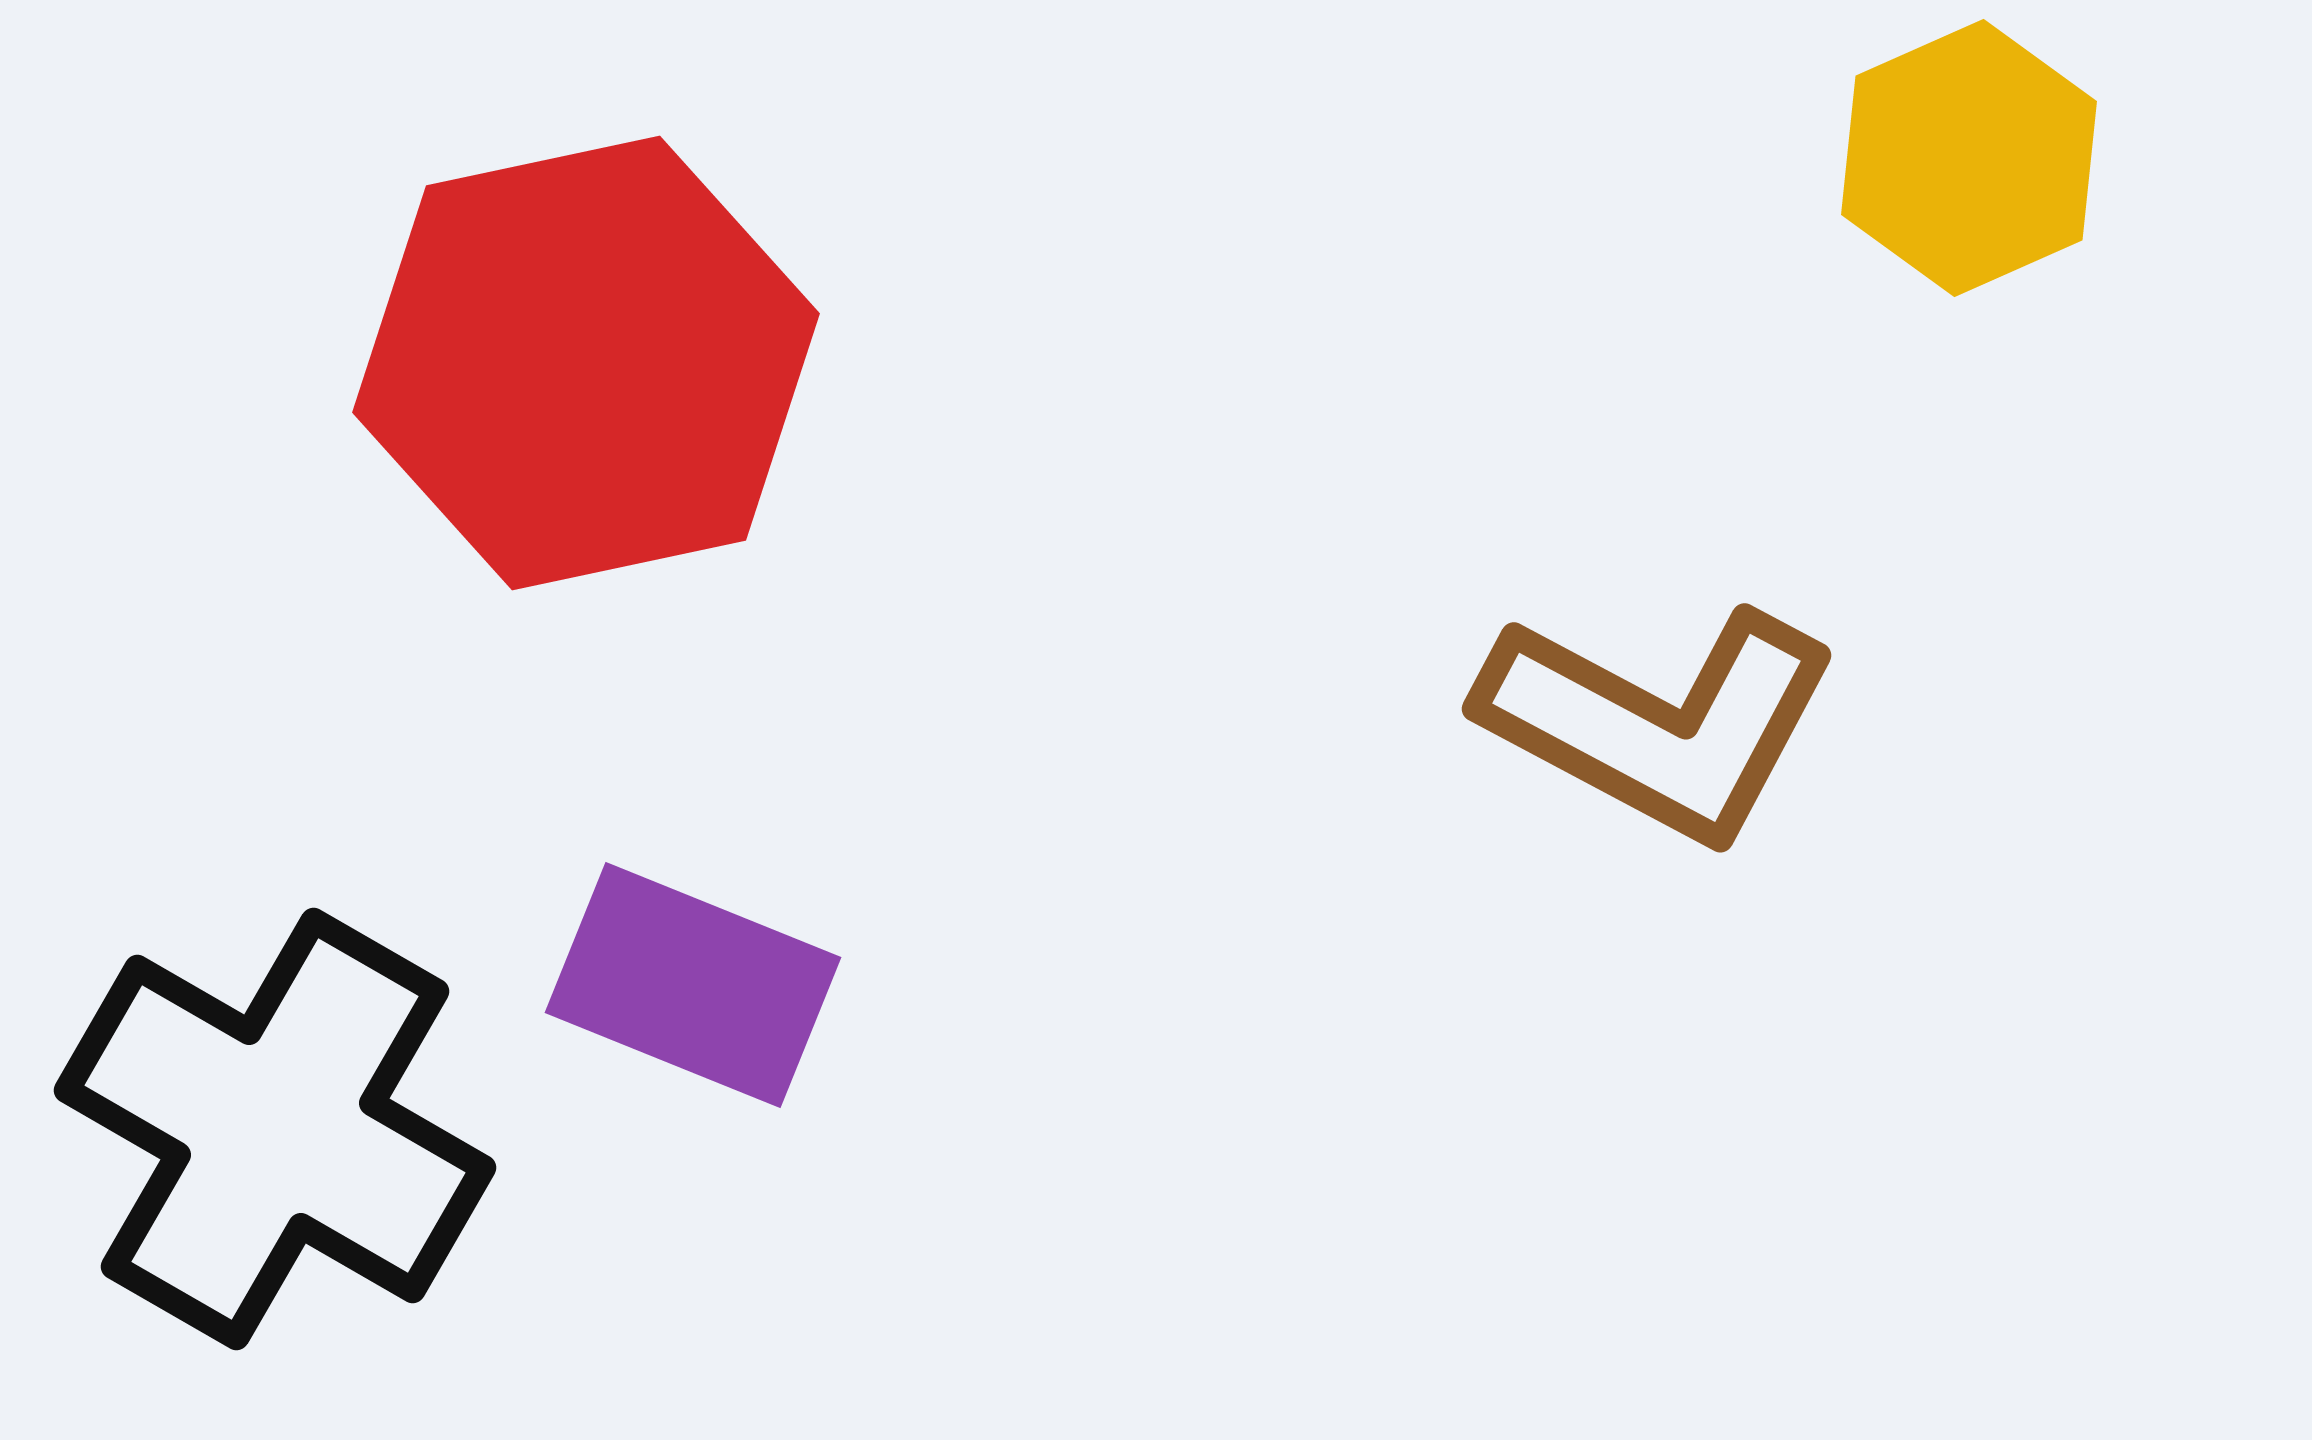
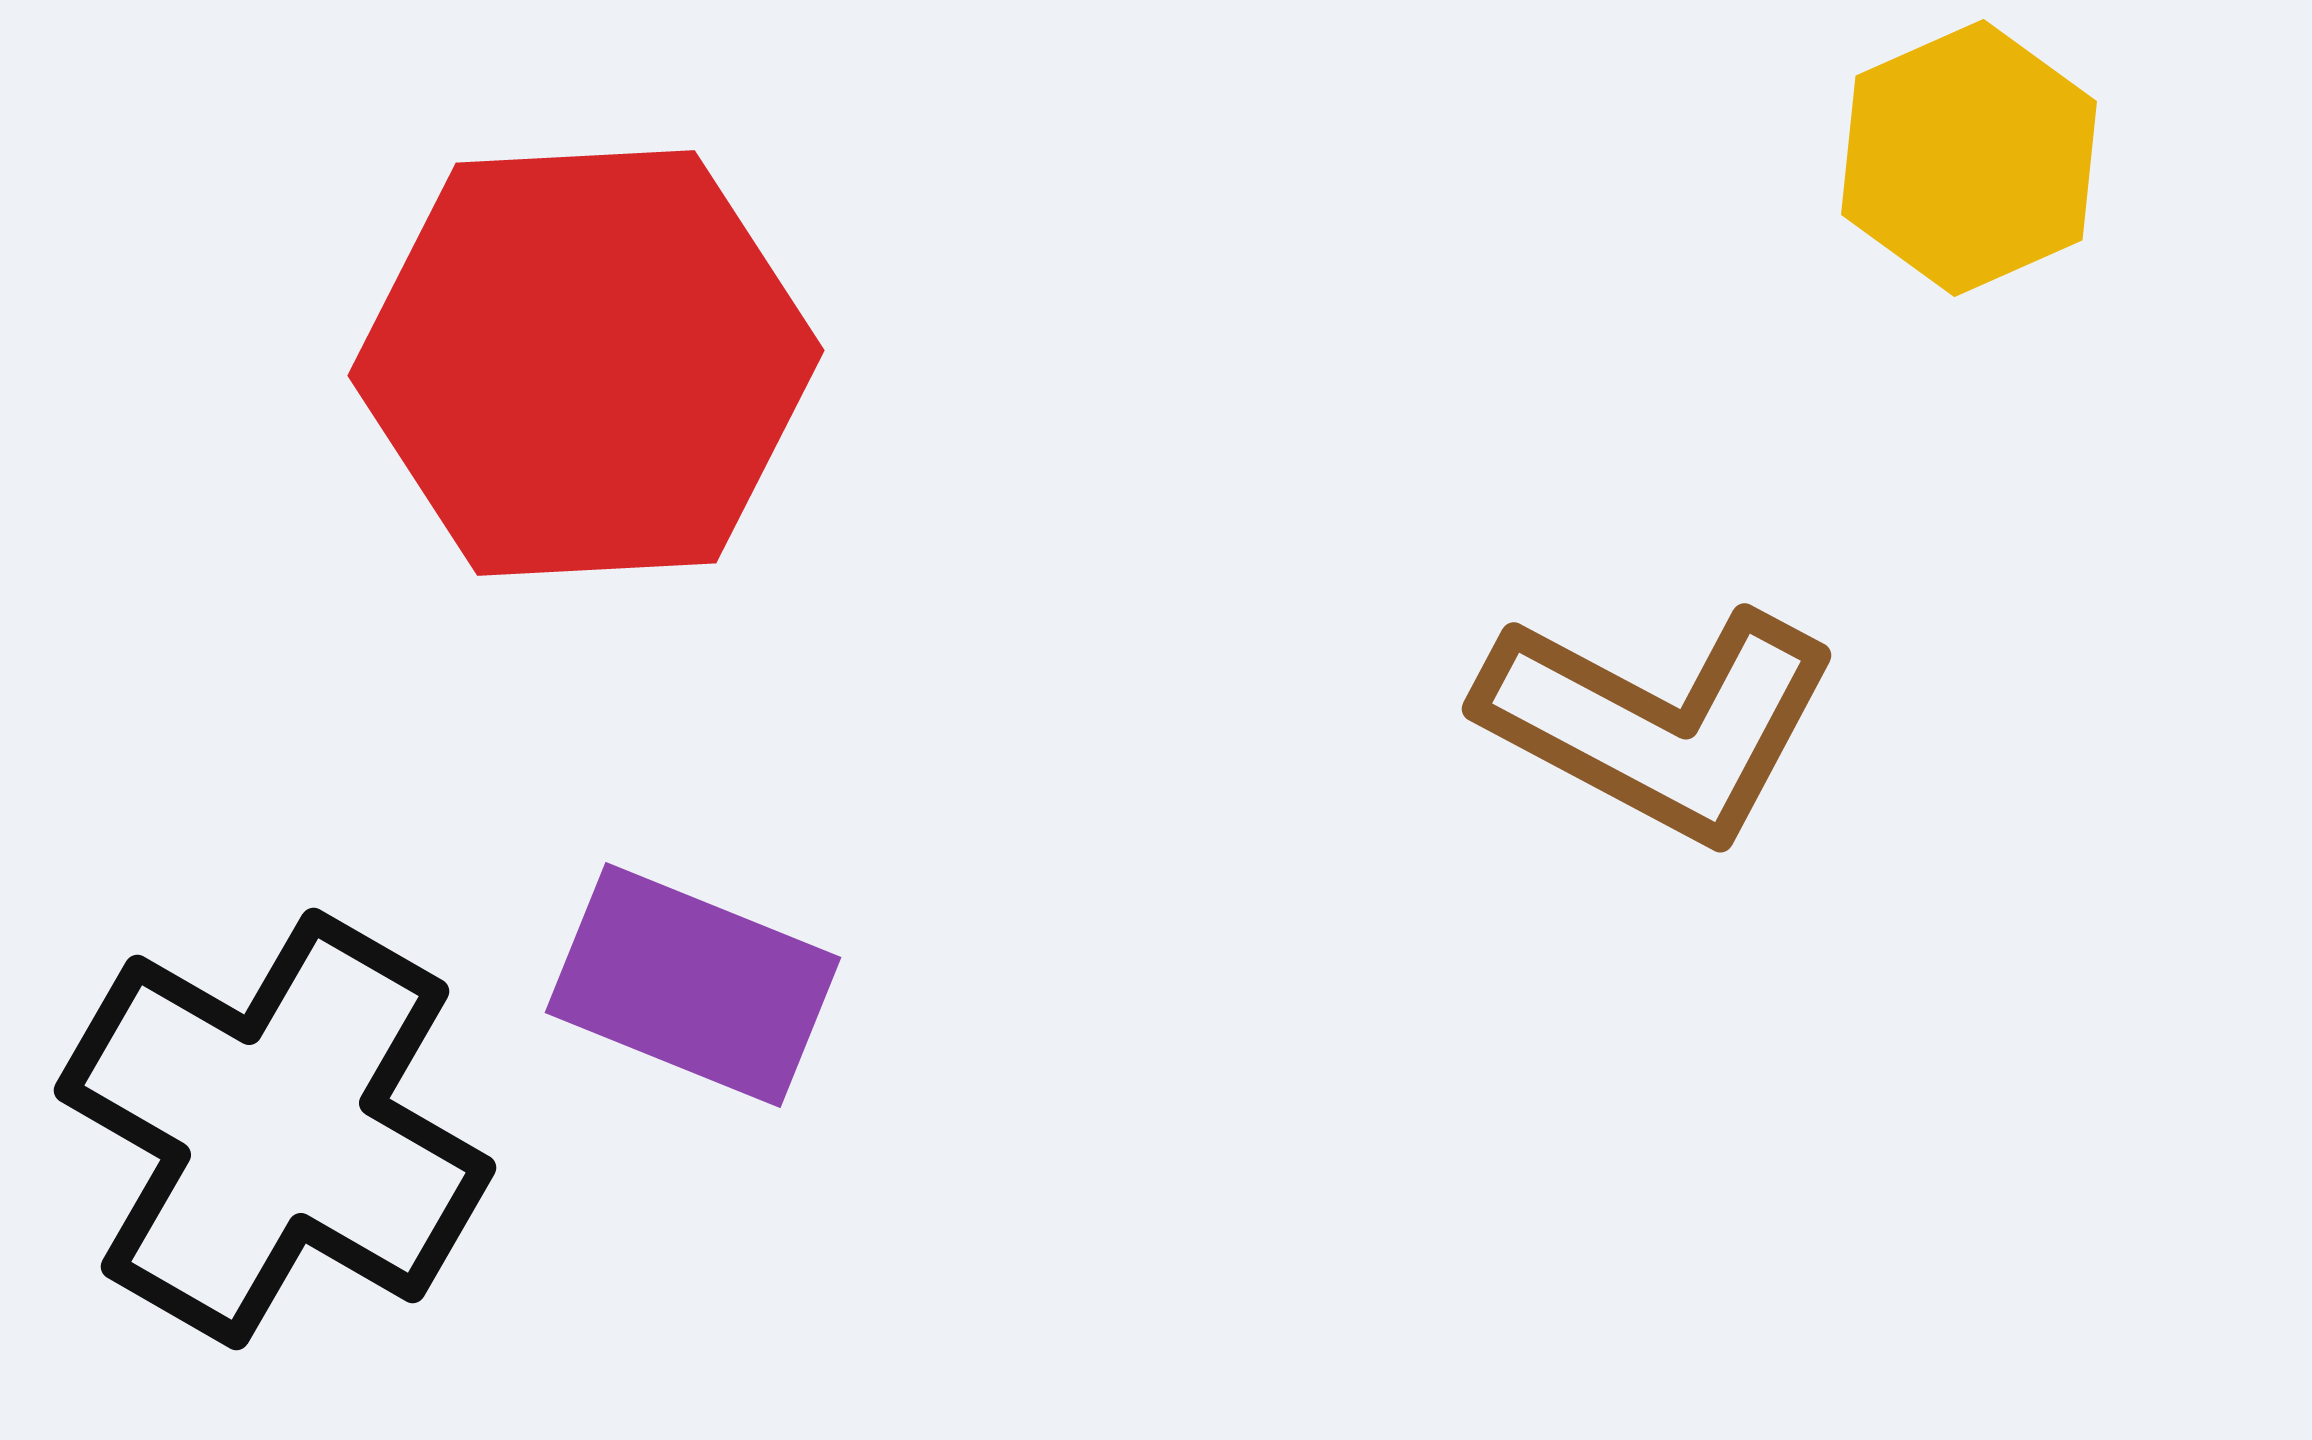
red hexagon: rotated 9 degrees clockwise
